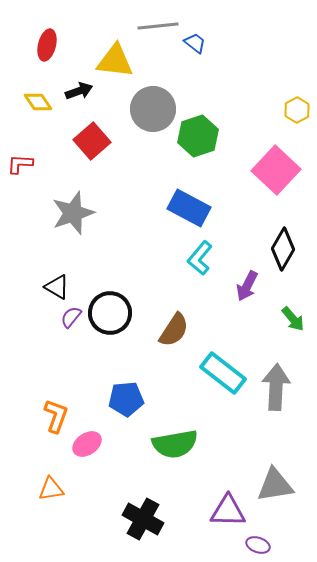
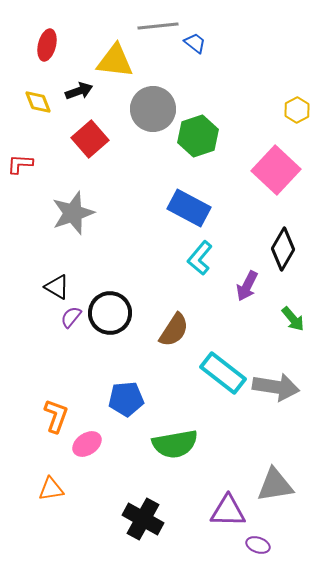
yellow diamond: rotated 12 degrees clockwise
red square: moved 2 px left, 2 px up
gray arrow: rotated 96 degrees clockwise
